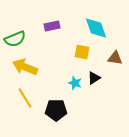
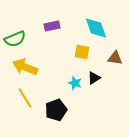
black pentagon: rotated 20 degrees counterclockwise
